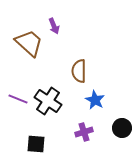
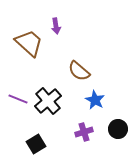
purple arrow: moved 2 px right; rotated 14 degrees clockwise
brown semicircle: rotated 50 degrees counterclockwise
black cross: rotated 16 degrees clockwise
black circle: moved 4 px left, 1 px down
black square: rotated 36 degrees counterclockwise
